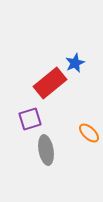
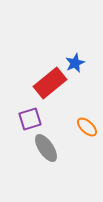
orange ellipse: moved 2 px left, 6 px up
gray ellipse: moved 2 px up; rotated 24 degrees counterclockwise
